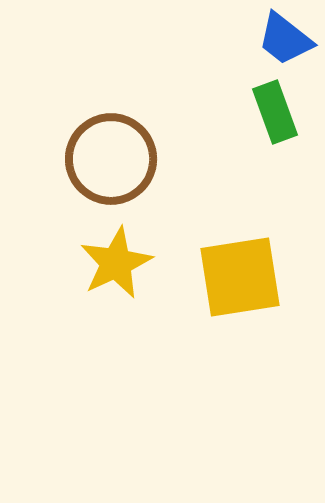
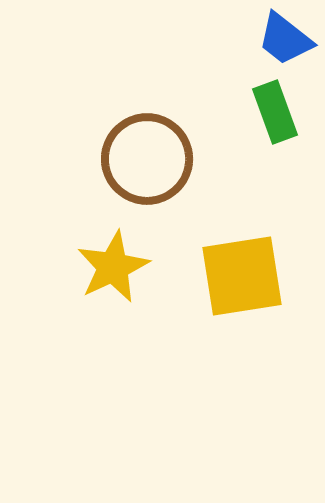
brown circle: moved 36 px right
yellow star: moved 3 px left, 4 px down
yellow square: moved 2 px right, 1 px up
